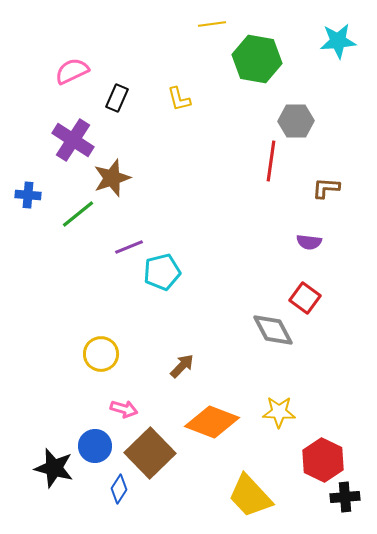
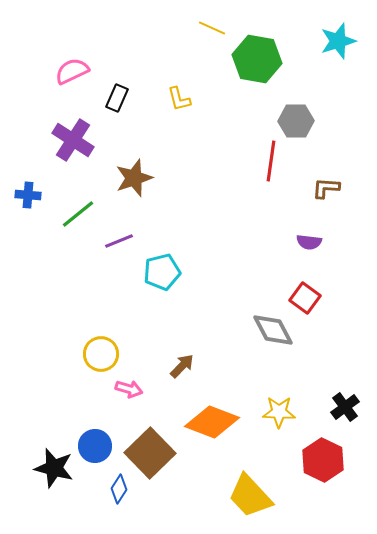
yellow line: moved 4 px down; rotated 32 degrees clockwise
cyan star: rotated 12 degrees counterclockwise
brown star: moved 22 px right
purple line: moved 10 px left, 6 px up
pink arrow: moved 5 px right, 20 px up
black cross: moved 90 px up; rotated 32 degrees counterclockwise
